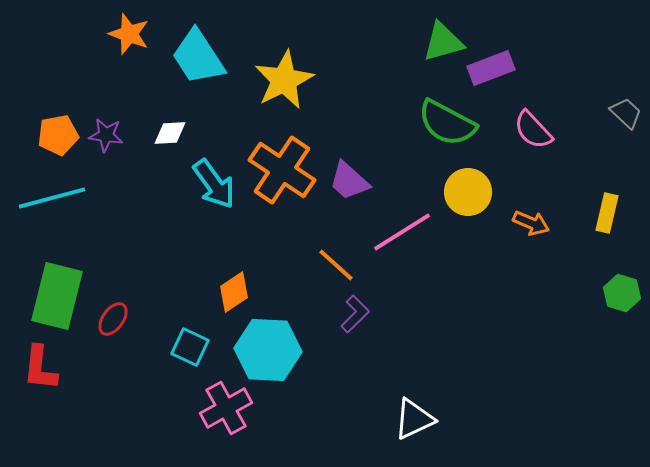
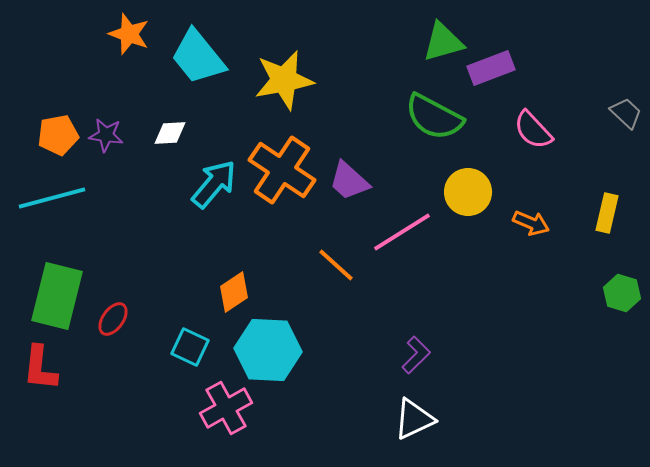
cyan trapezoid: rotated 6 degrees counterclockwise
yellow star: rotated 16 degrees clockwise
green semicircle: moved 13 px left, 6 px up
cyan arrow: rotated 104 degrees counterclockwise
purple L-shape: moved 61 px right, 41 px down
